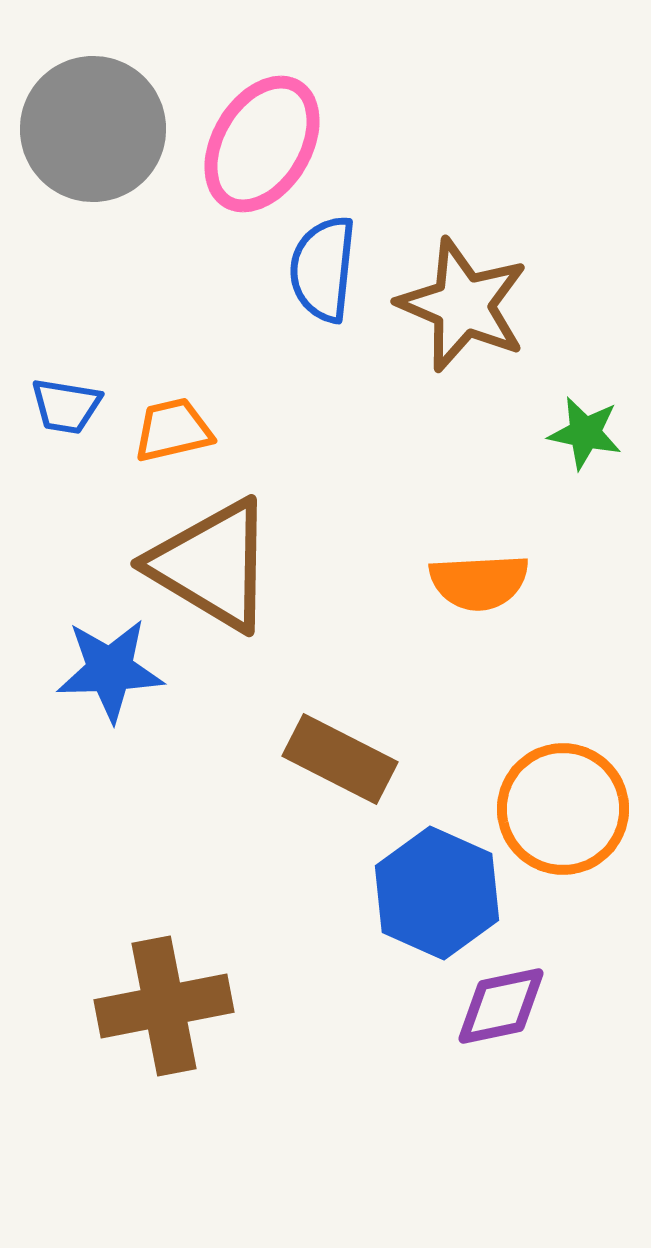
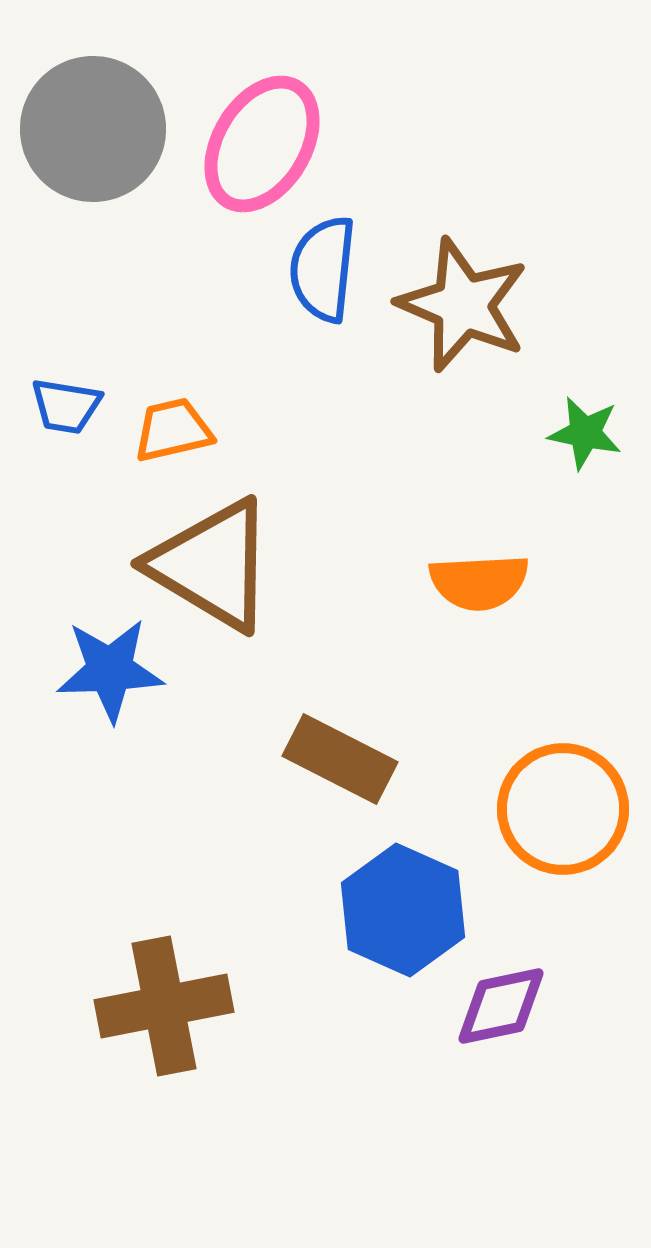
blue hexagon: moved 34 px left, 17 px down
